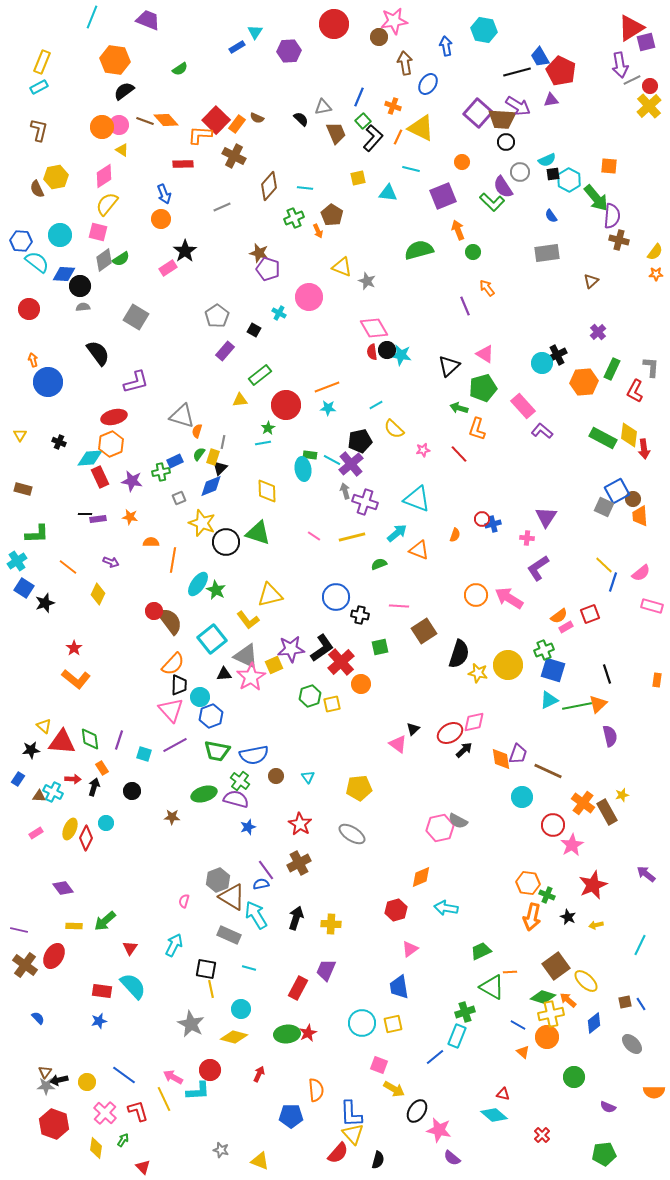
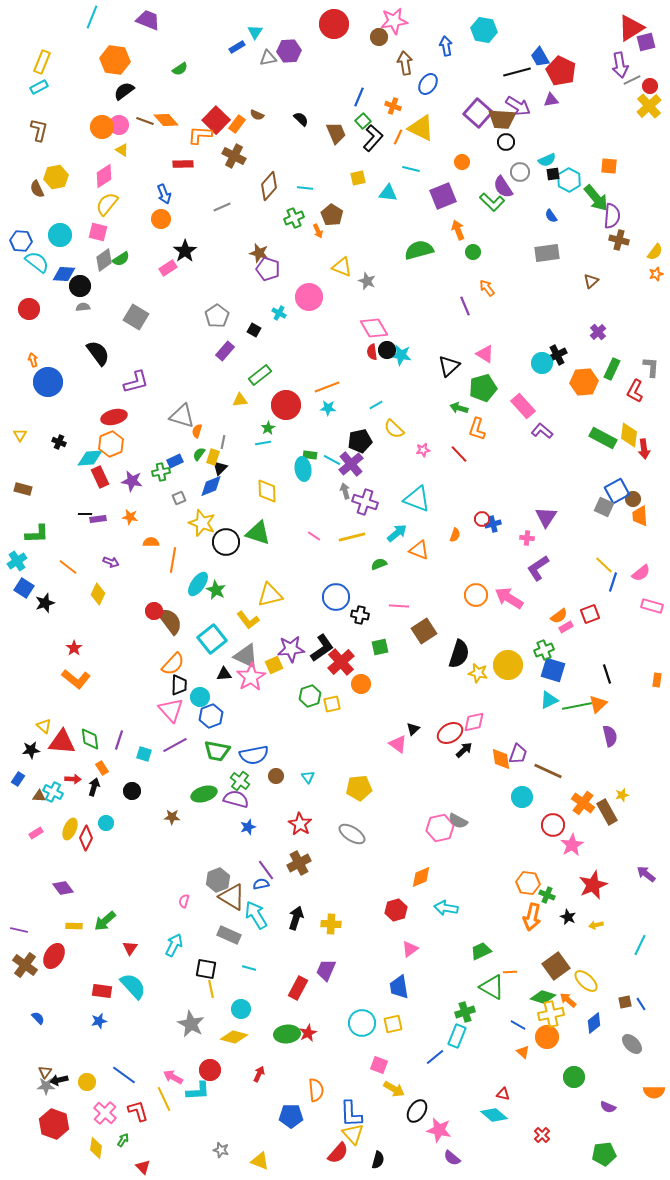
gray triangle at (323, 107): moved 55 px left, 49 px up
brown semicircle at (257, 118): moved 3 px up
orange star at (656, 274): rotated 16 degrees counterclockwise
